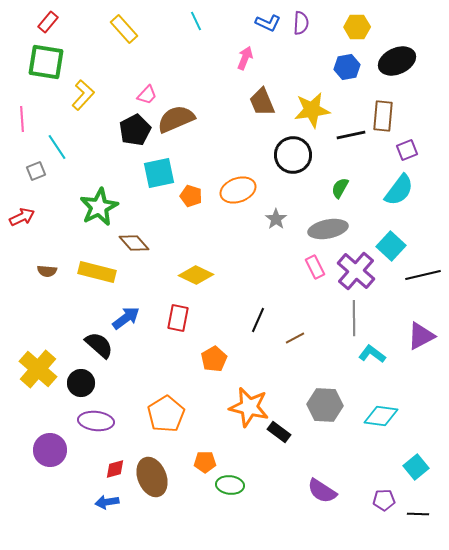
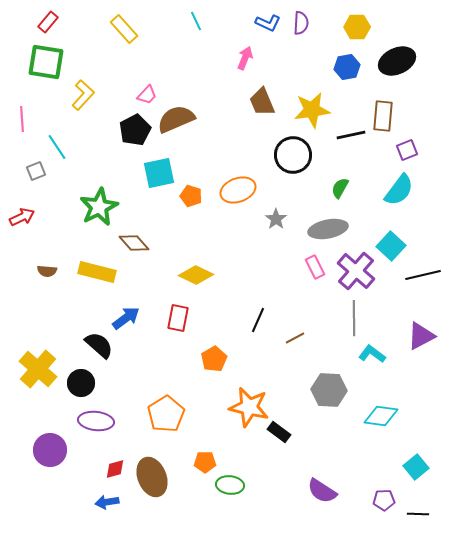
gray hexagon at (325, 405): moved 4 px right, 15 px up
